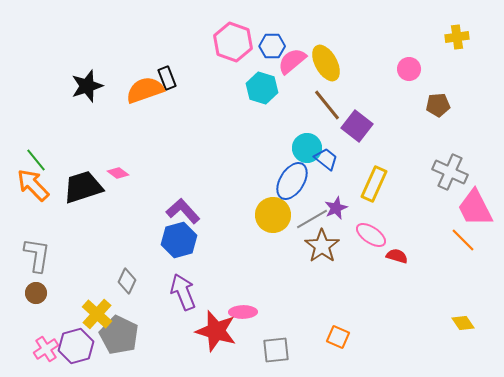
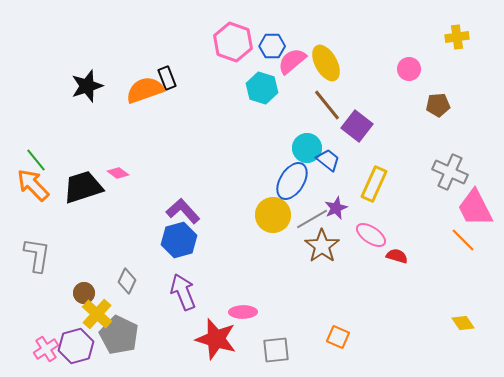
blue trapezoid at (326, 159): moved 2 px right, 1 px down
brown circle at (36, 293): moved 48 px right
red star at (216, 331): moved 8 px down
